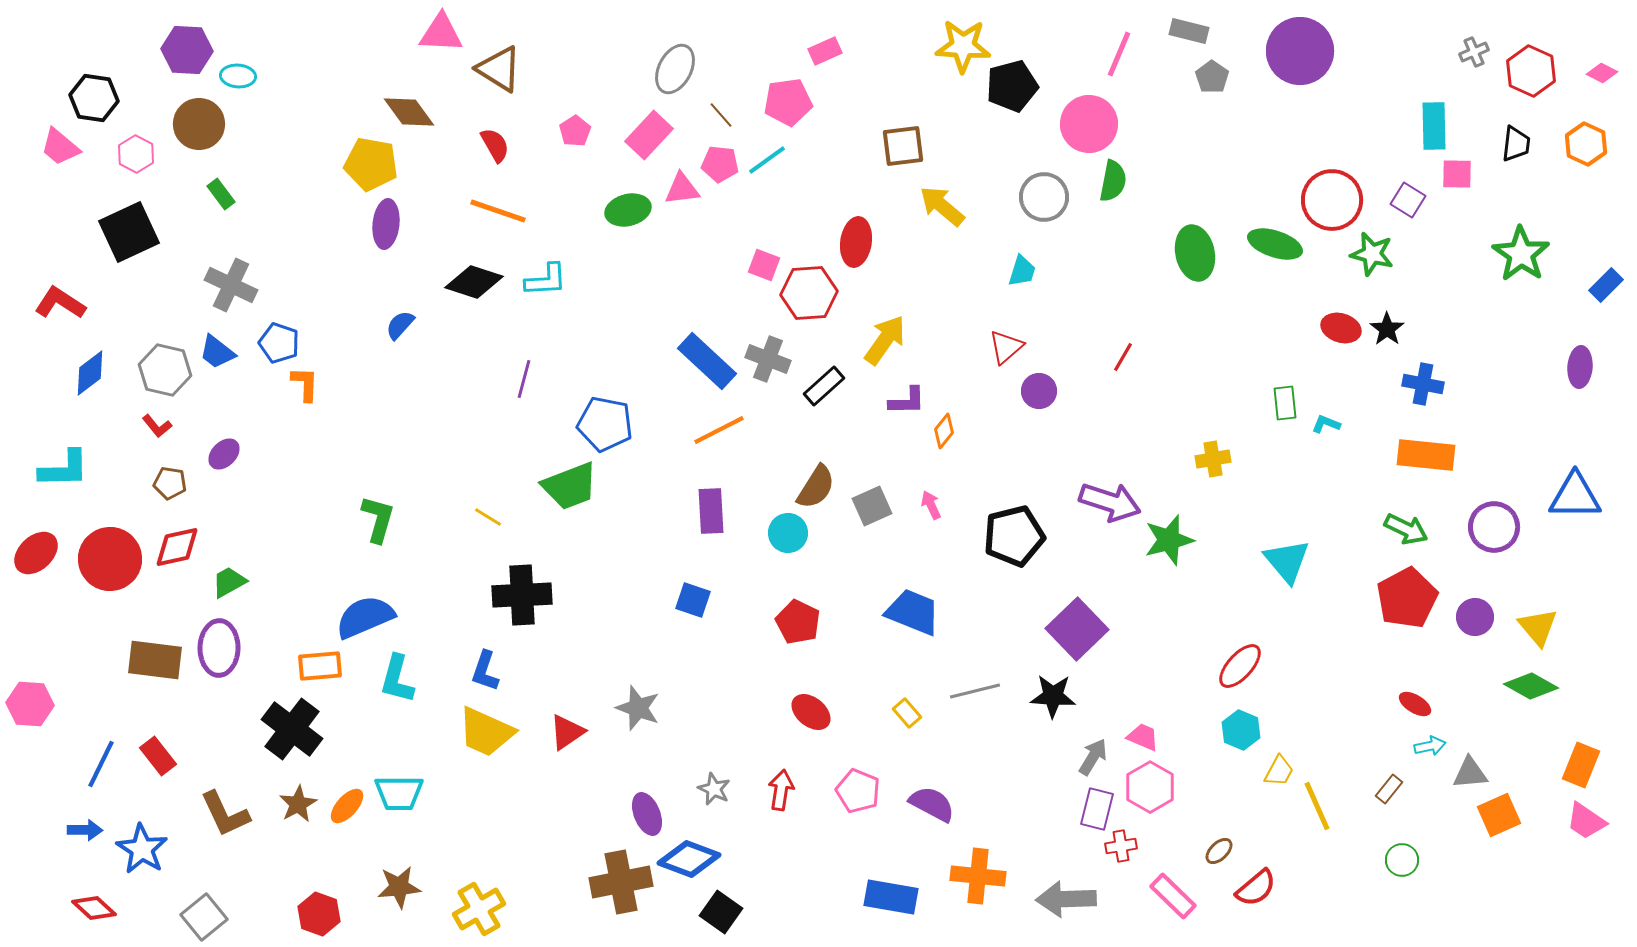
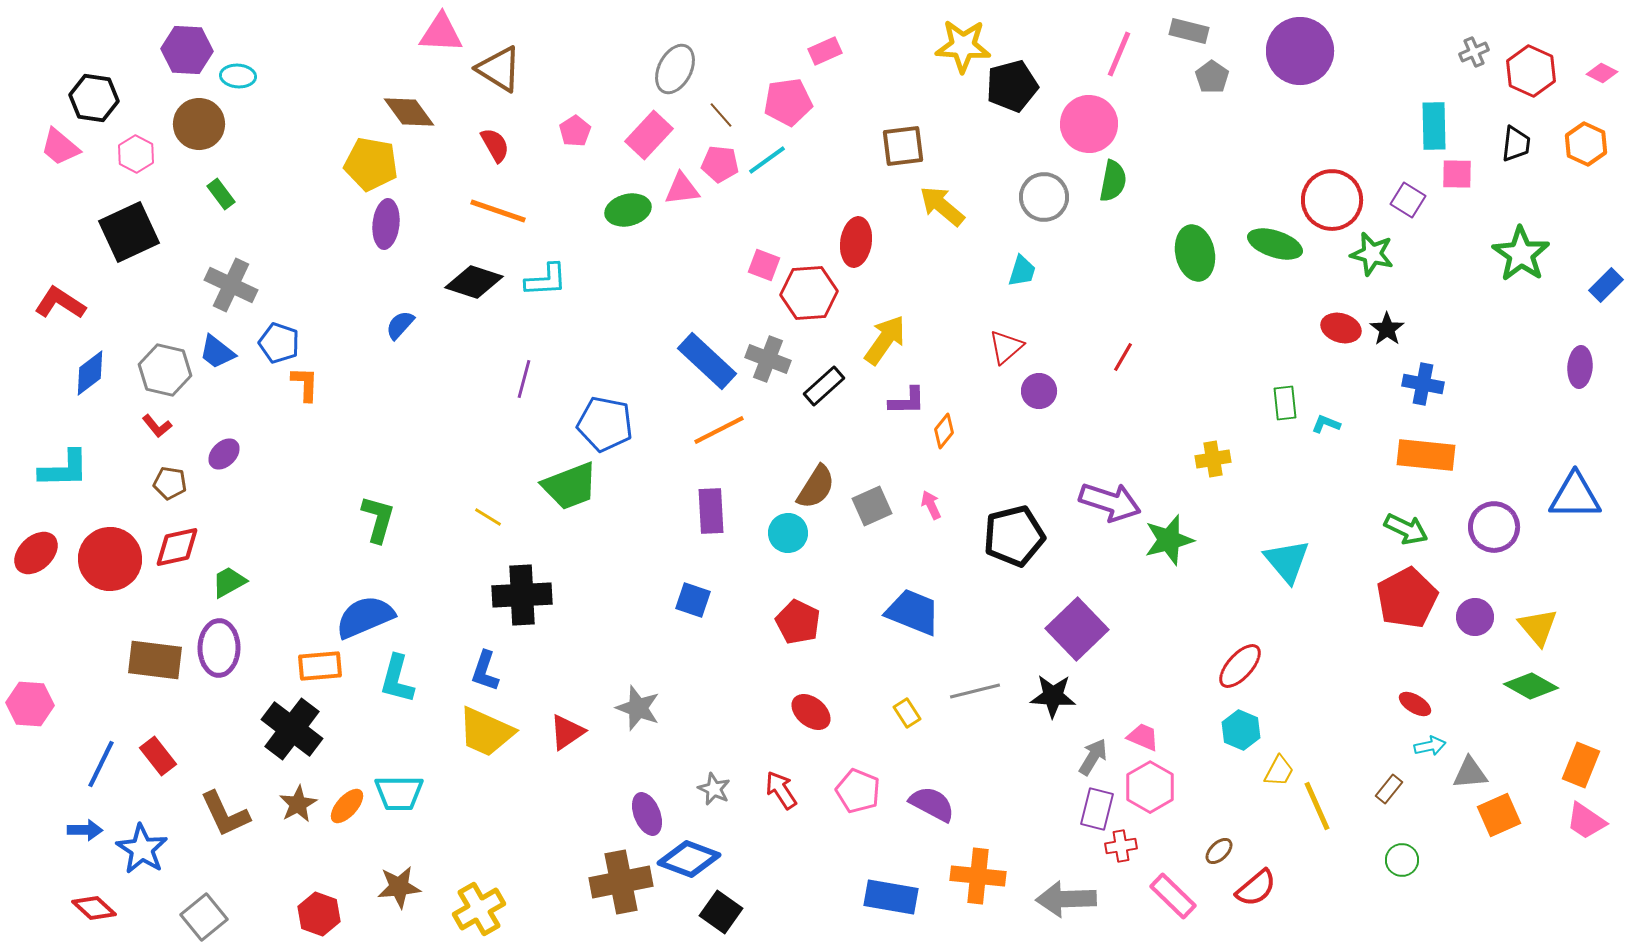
yellow rectangle at (907, 713): rotated 8 degrees clockwise
red arrow at (781, 790): rotated 42 degrees counterclockwise
